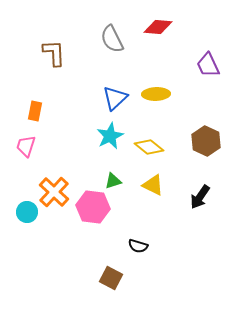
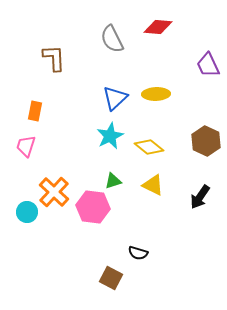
brown L-shape: moved 5 px down
black semicircle: moved 7 px down
